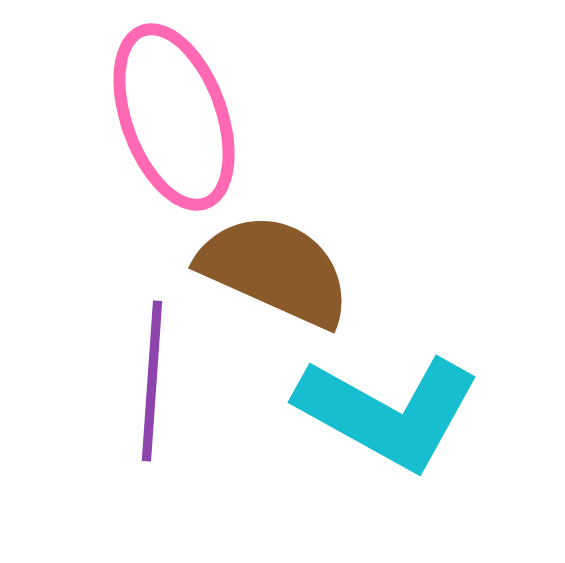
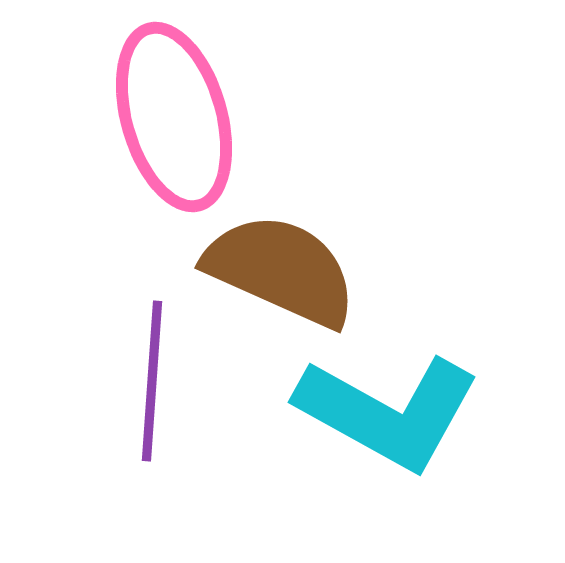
pink ellipse: rotated 4 degrees clockwise
brown semicircle: moved 6 px right
